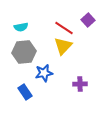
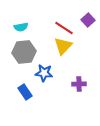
blue star: rotated 18 degrees clockwise
purple cross: moved 1 px left
